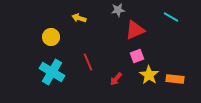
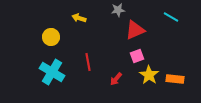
red line: rotated 12 degrees clockwise
